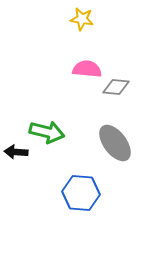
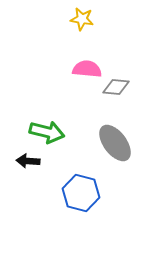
black arrow: moved 12 px right, 9 px down
blue hexagon: rotated 9 degrees clockwise
